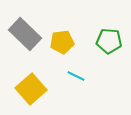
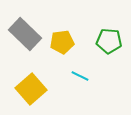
cyan line: moved 4 px right
